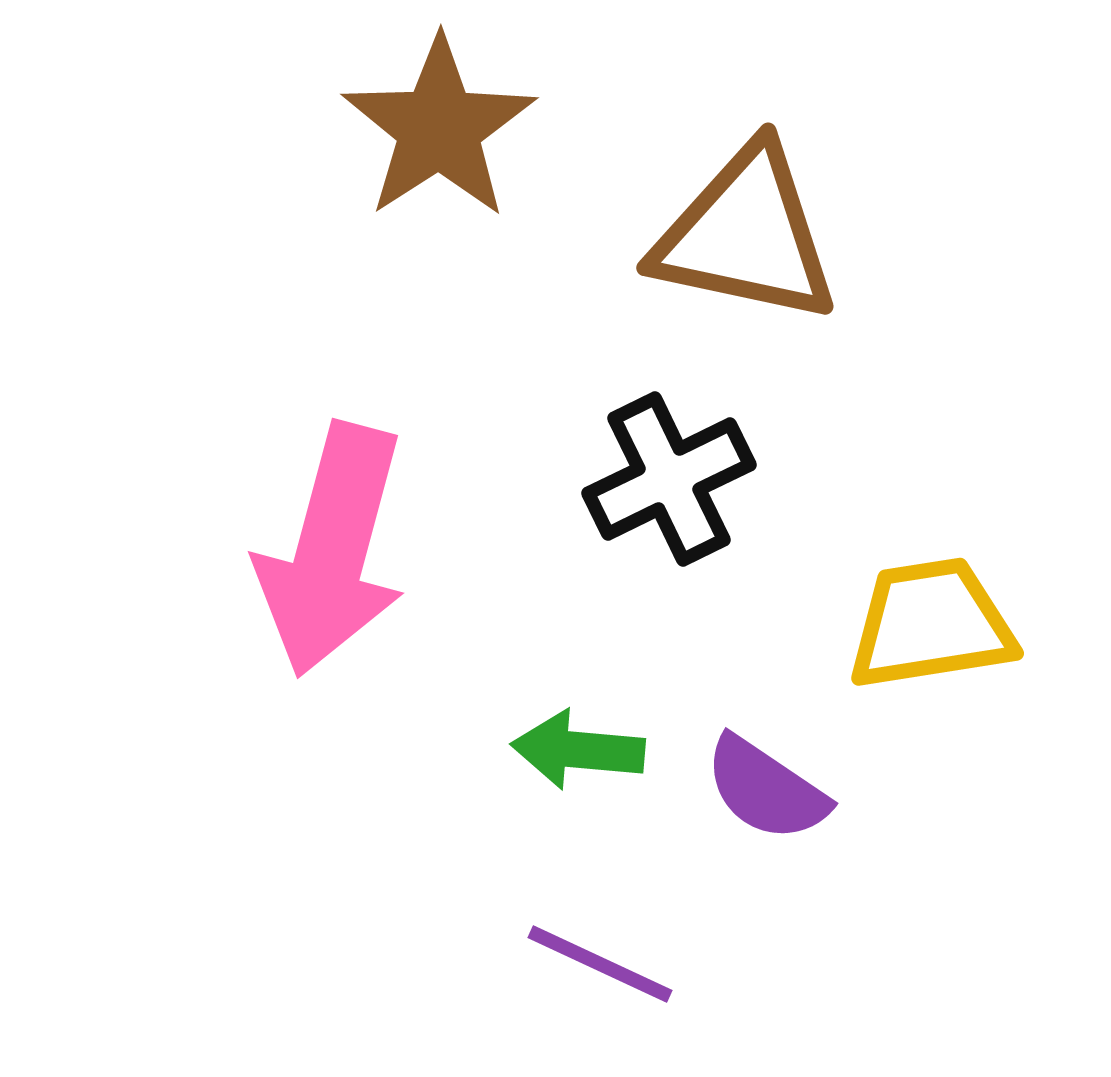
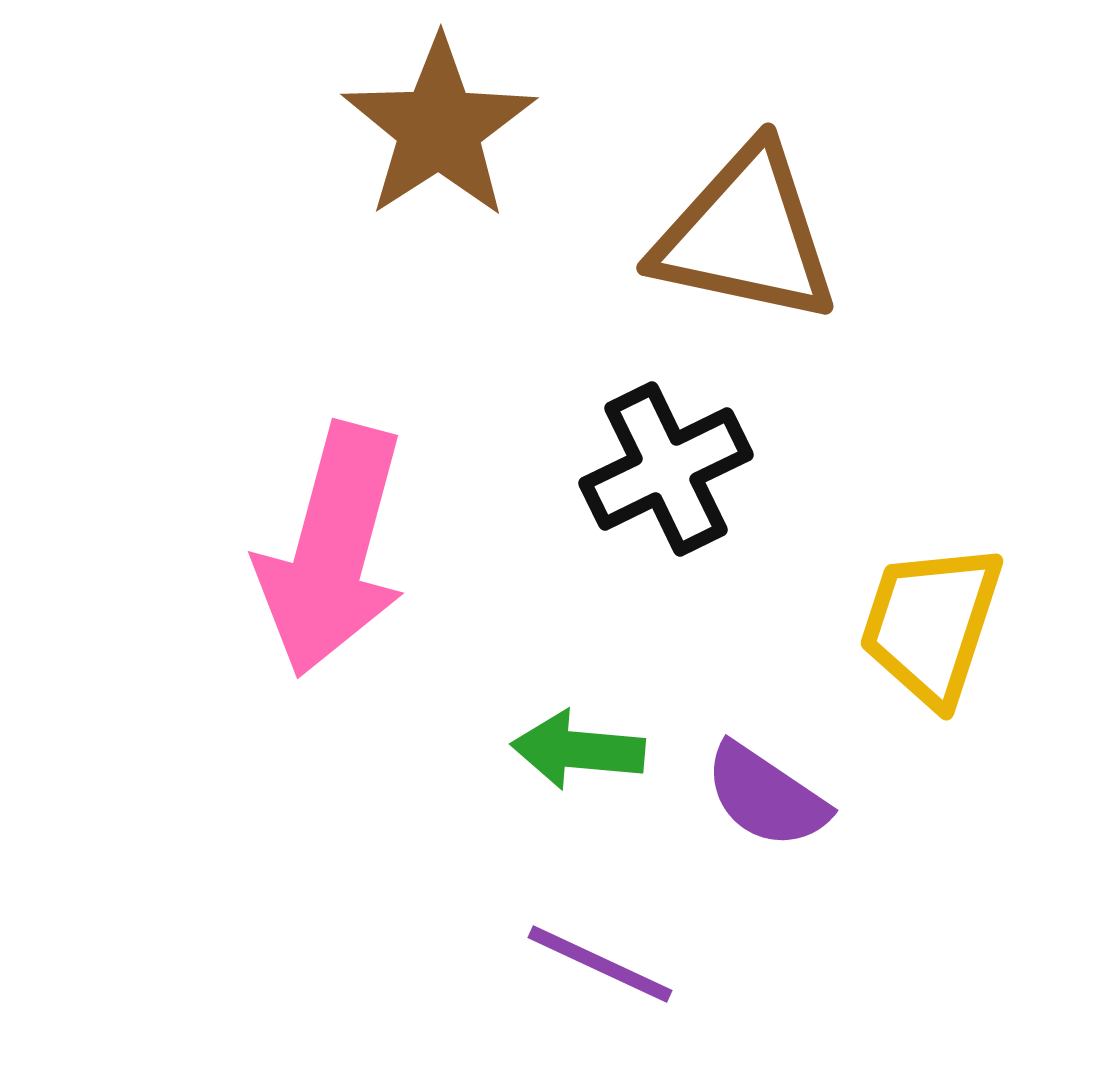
black cross: moved 3 px left, 10 px up
yellow trapezoid: rotated 63 degrees counterclockwise
purple semicircle: moved 7 px down
